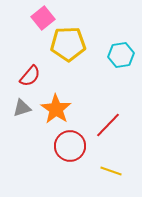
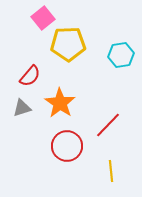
orange star: moved 4 px right, 6 px up
red circle: moved 3 px left
yellow line: rotated 65 degrees clockwise
